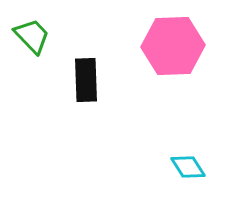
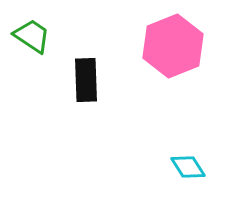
green trapezoid: rotated 12 degrees counterclockwise
pink hexagon: rotated 20 degrees counterclockwise
